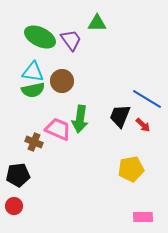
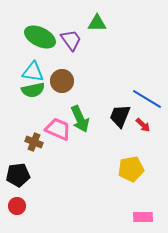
green arrow: rotated 32 degrees counterclockwise
red circle: moved 3 px right
